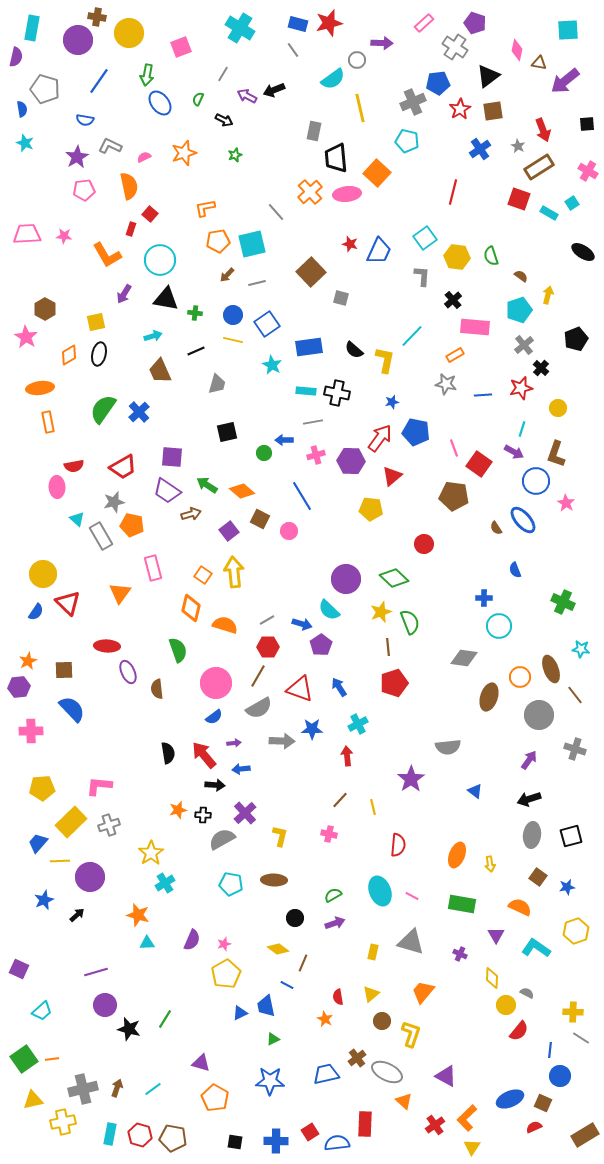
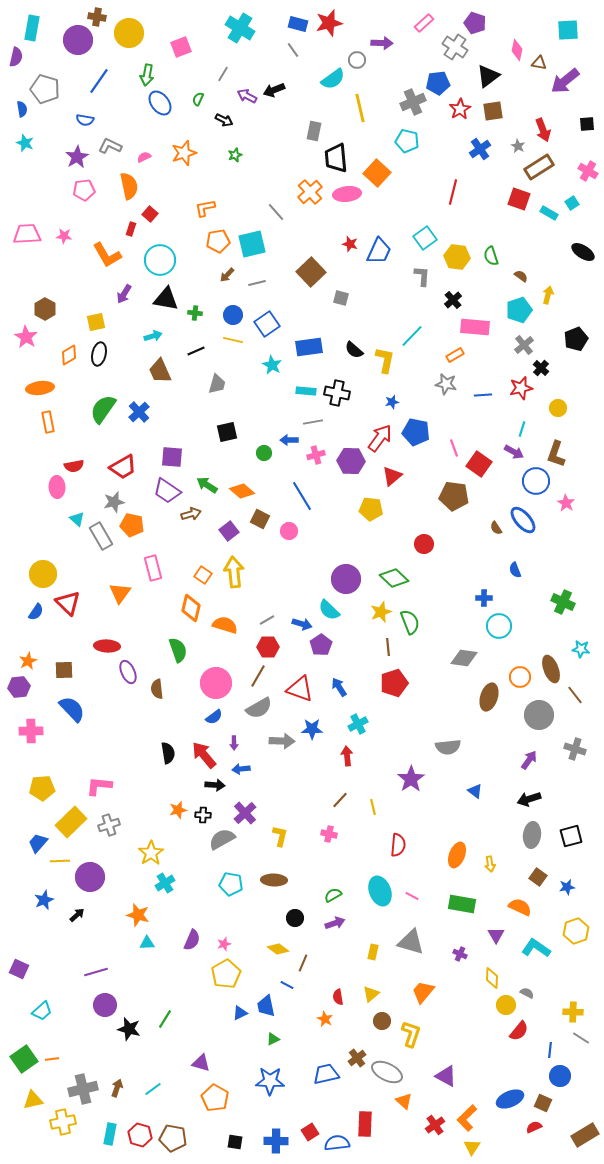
blue arrow at (284, 440): moved 5 px right
purple arrow at (234, 743): rotated 96 degrees clockwise
